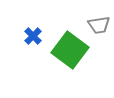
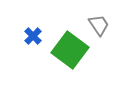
gray trapezoid: rotated 115 degrees counterclockwise
